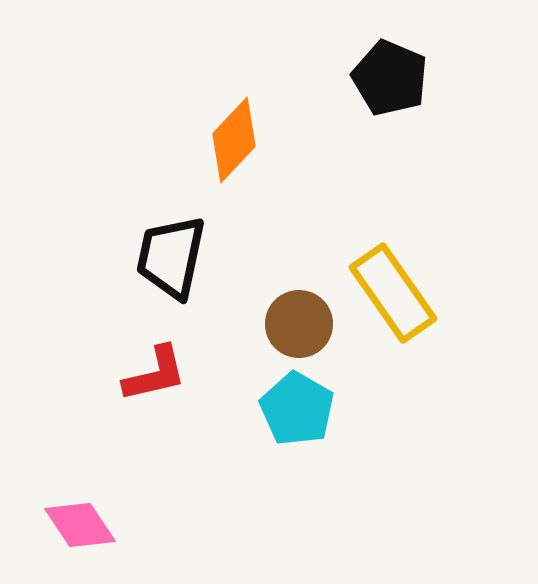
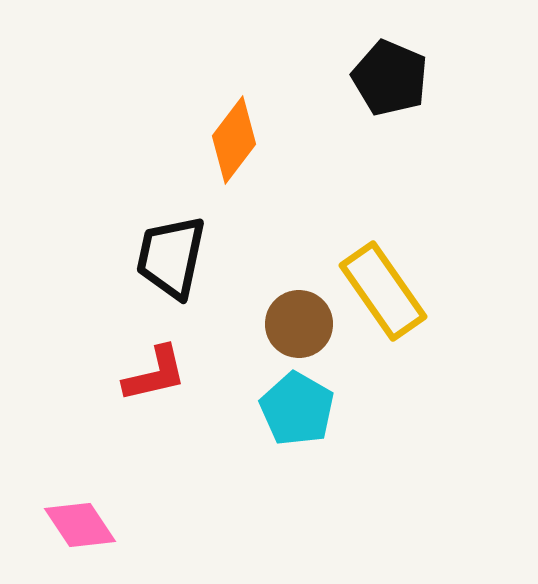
orange diamond: rotated 6 degrees counterclockwise
yellow rectangle: moved 10 px left, 2 px up
